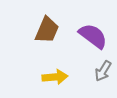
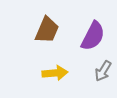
purple semicircle: rotated 80 degrees clockwise
yellow arrow: moved 4 px up
